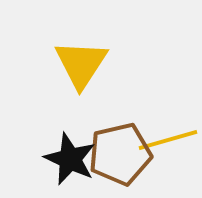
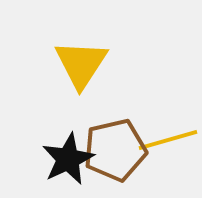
brown pentagon: moved 5 px left, 4 px up
black star: moved 2 px left; rotated 22 degrees clockwise
